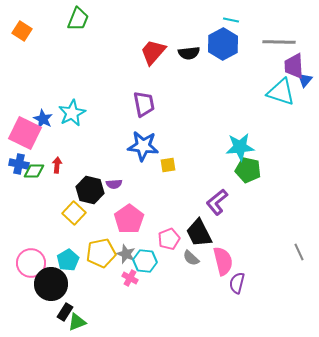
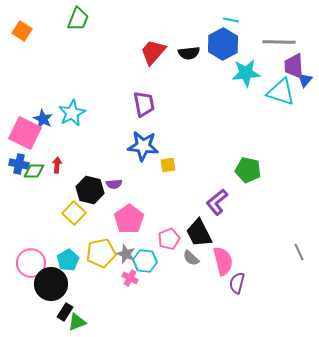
cyan star at (240, 147): moved 6 px right, 74 px up
